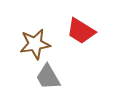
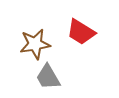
red trapezoid: moved 1 px down
